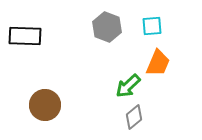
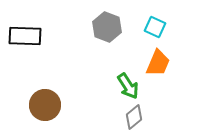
cyan square: moved 3 px right, 1 px down; rotated 30 degrees clockwise
green arrow: rotated 80 degrees counterclockwise
